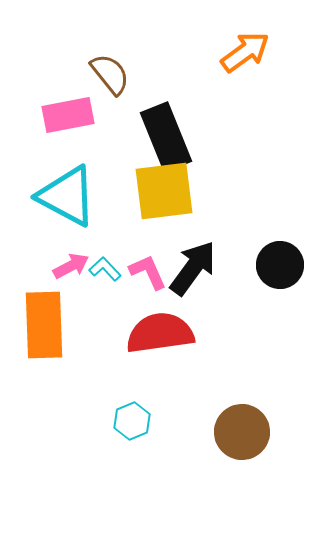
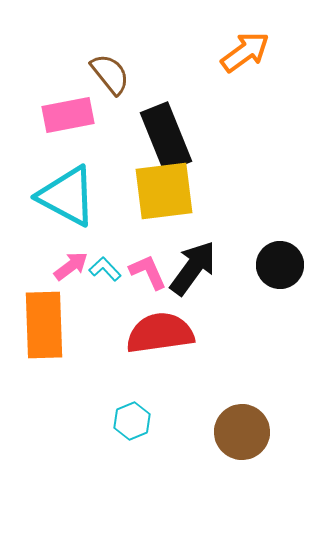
pink arrow: rotated 9 degrees counterclockwise
